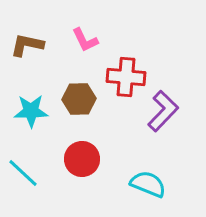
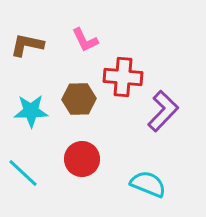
red cross: moved 3 px left
